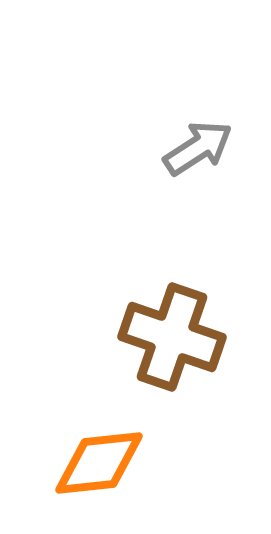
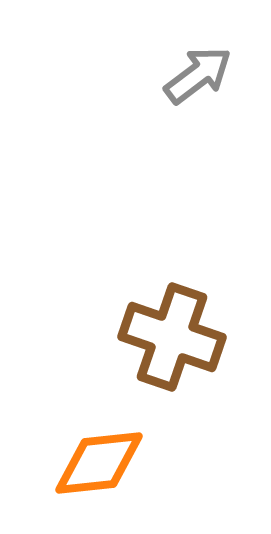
gray arrow: moved 73 px up; rotated 4 degrees counterclockwise
